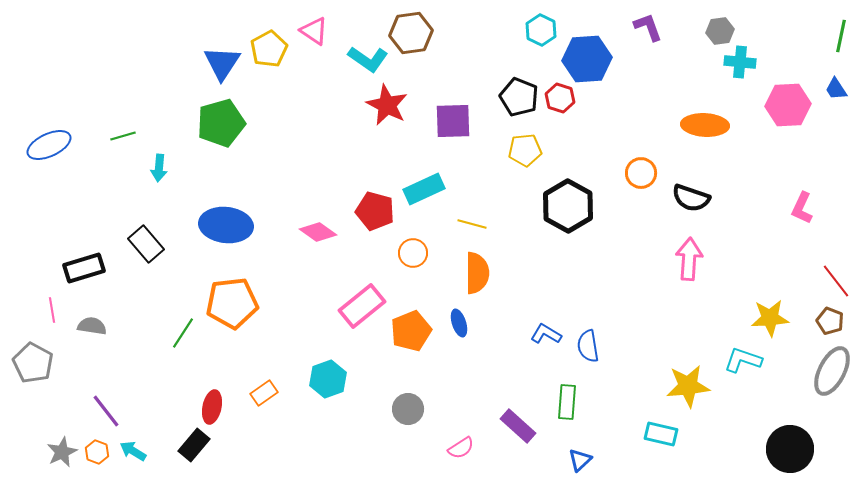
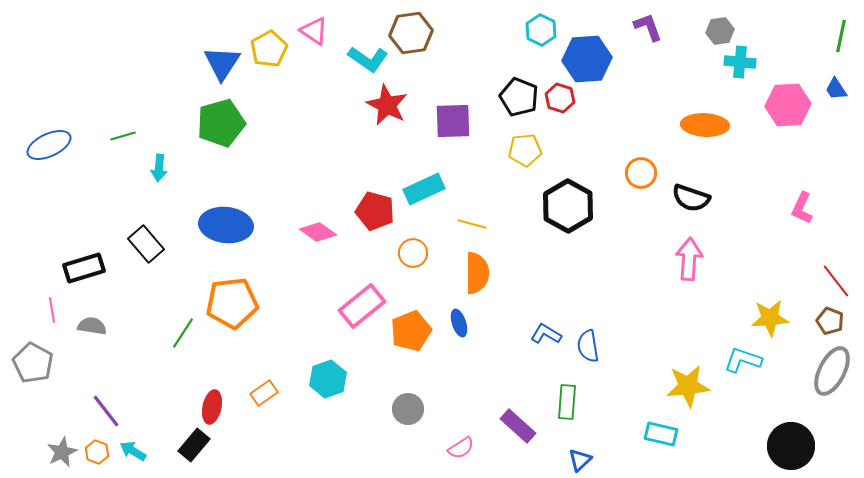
black circle at (790, 449): moved 1 px right, 3 px up
